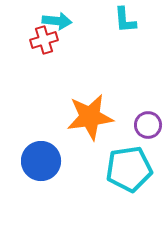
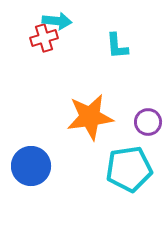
cyan L-shape: moved 8 px left, 26 px down
red cross: moved 2 px up
purple circle: moved 3 px up
blue circle: moved 10 px left, 5 px down
